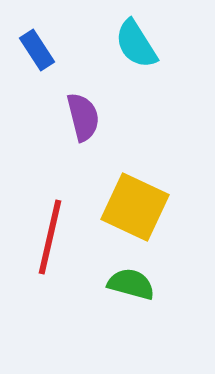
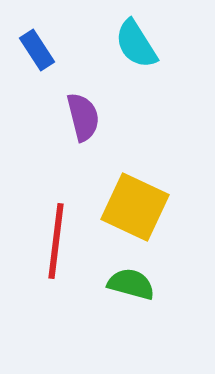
red line: moved 6 px right, 4 px down; rotated 6 degrees counterclockwise
